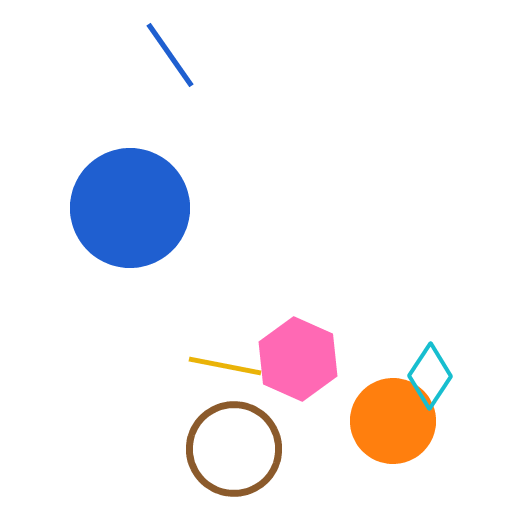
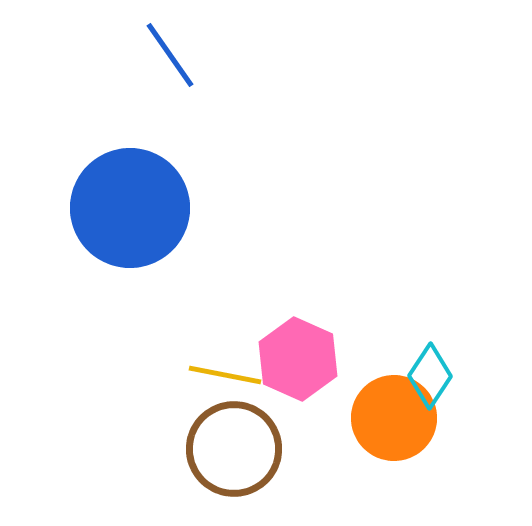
yellow line: moved 9 px down
orange circle: moved 1 px right, 3 px up
